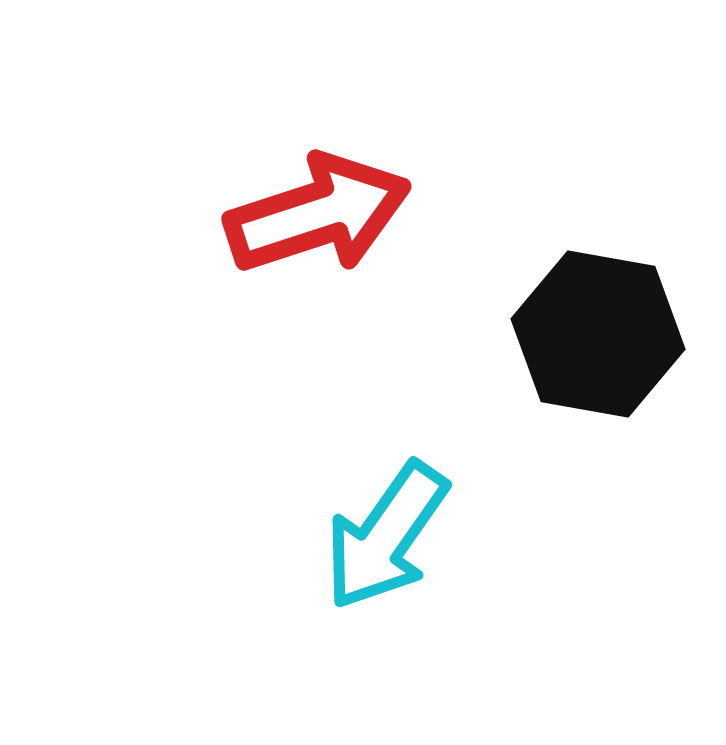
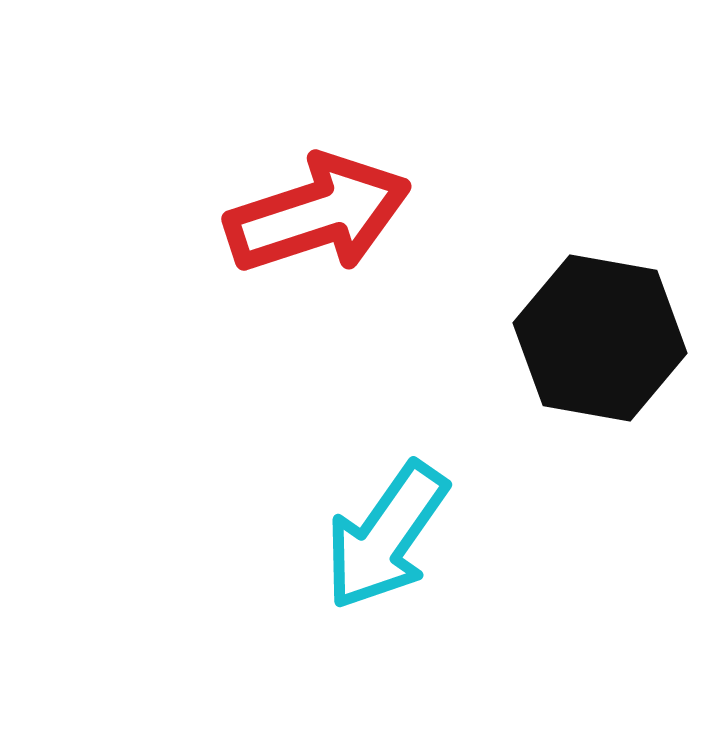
black hexagon: moved 2 px right, 4 px down
